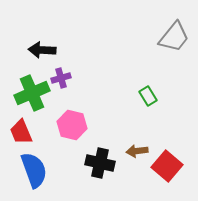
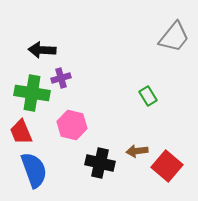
green cross: rotated 32 degrees clockwise
